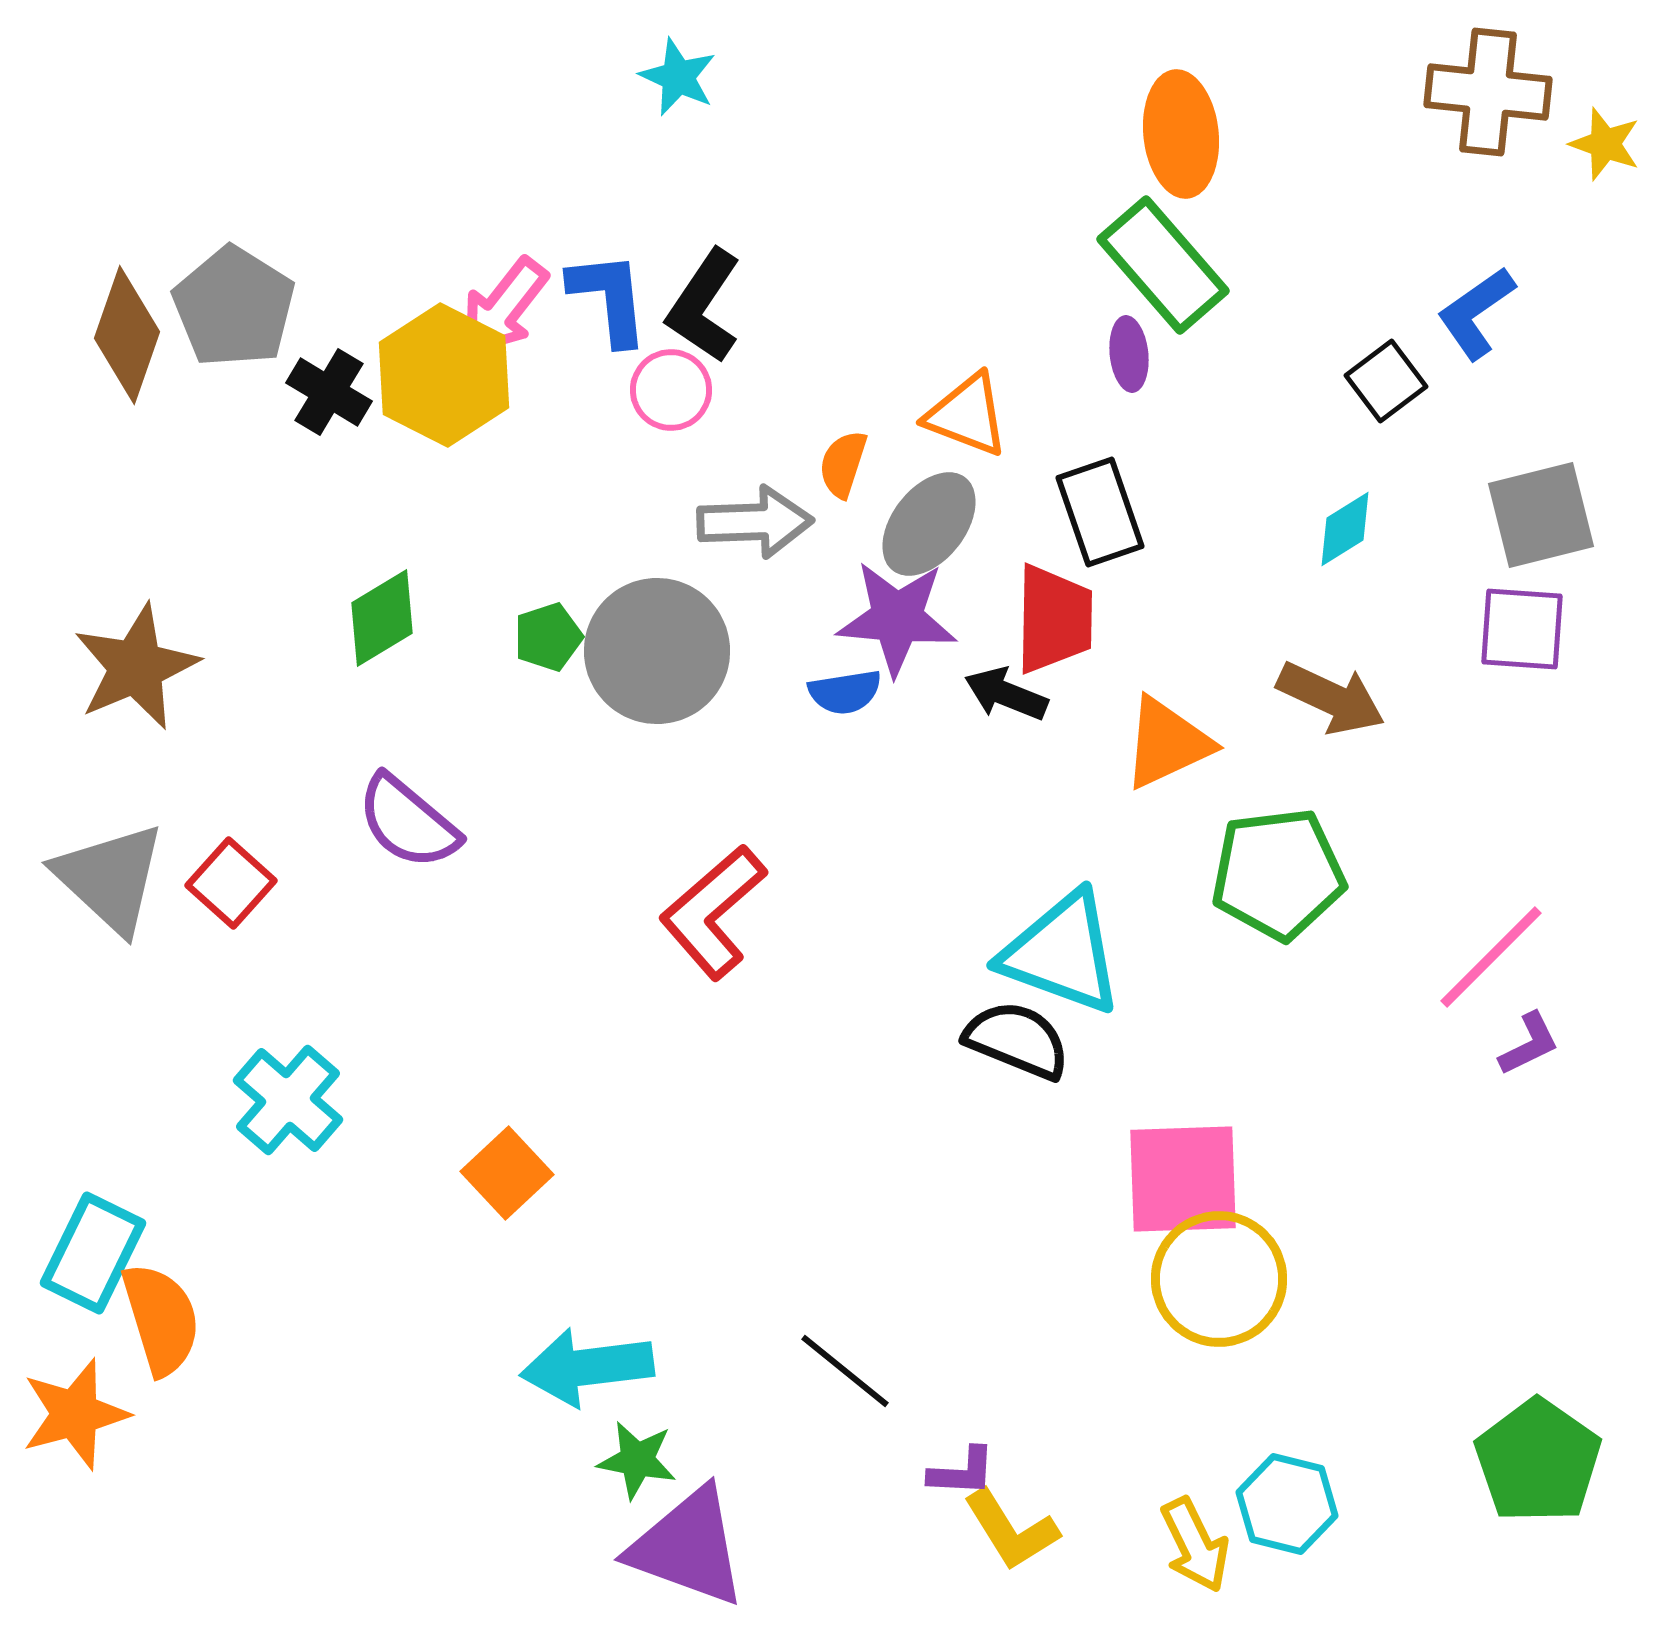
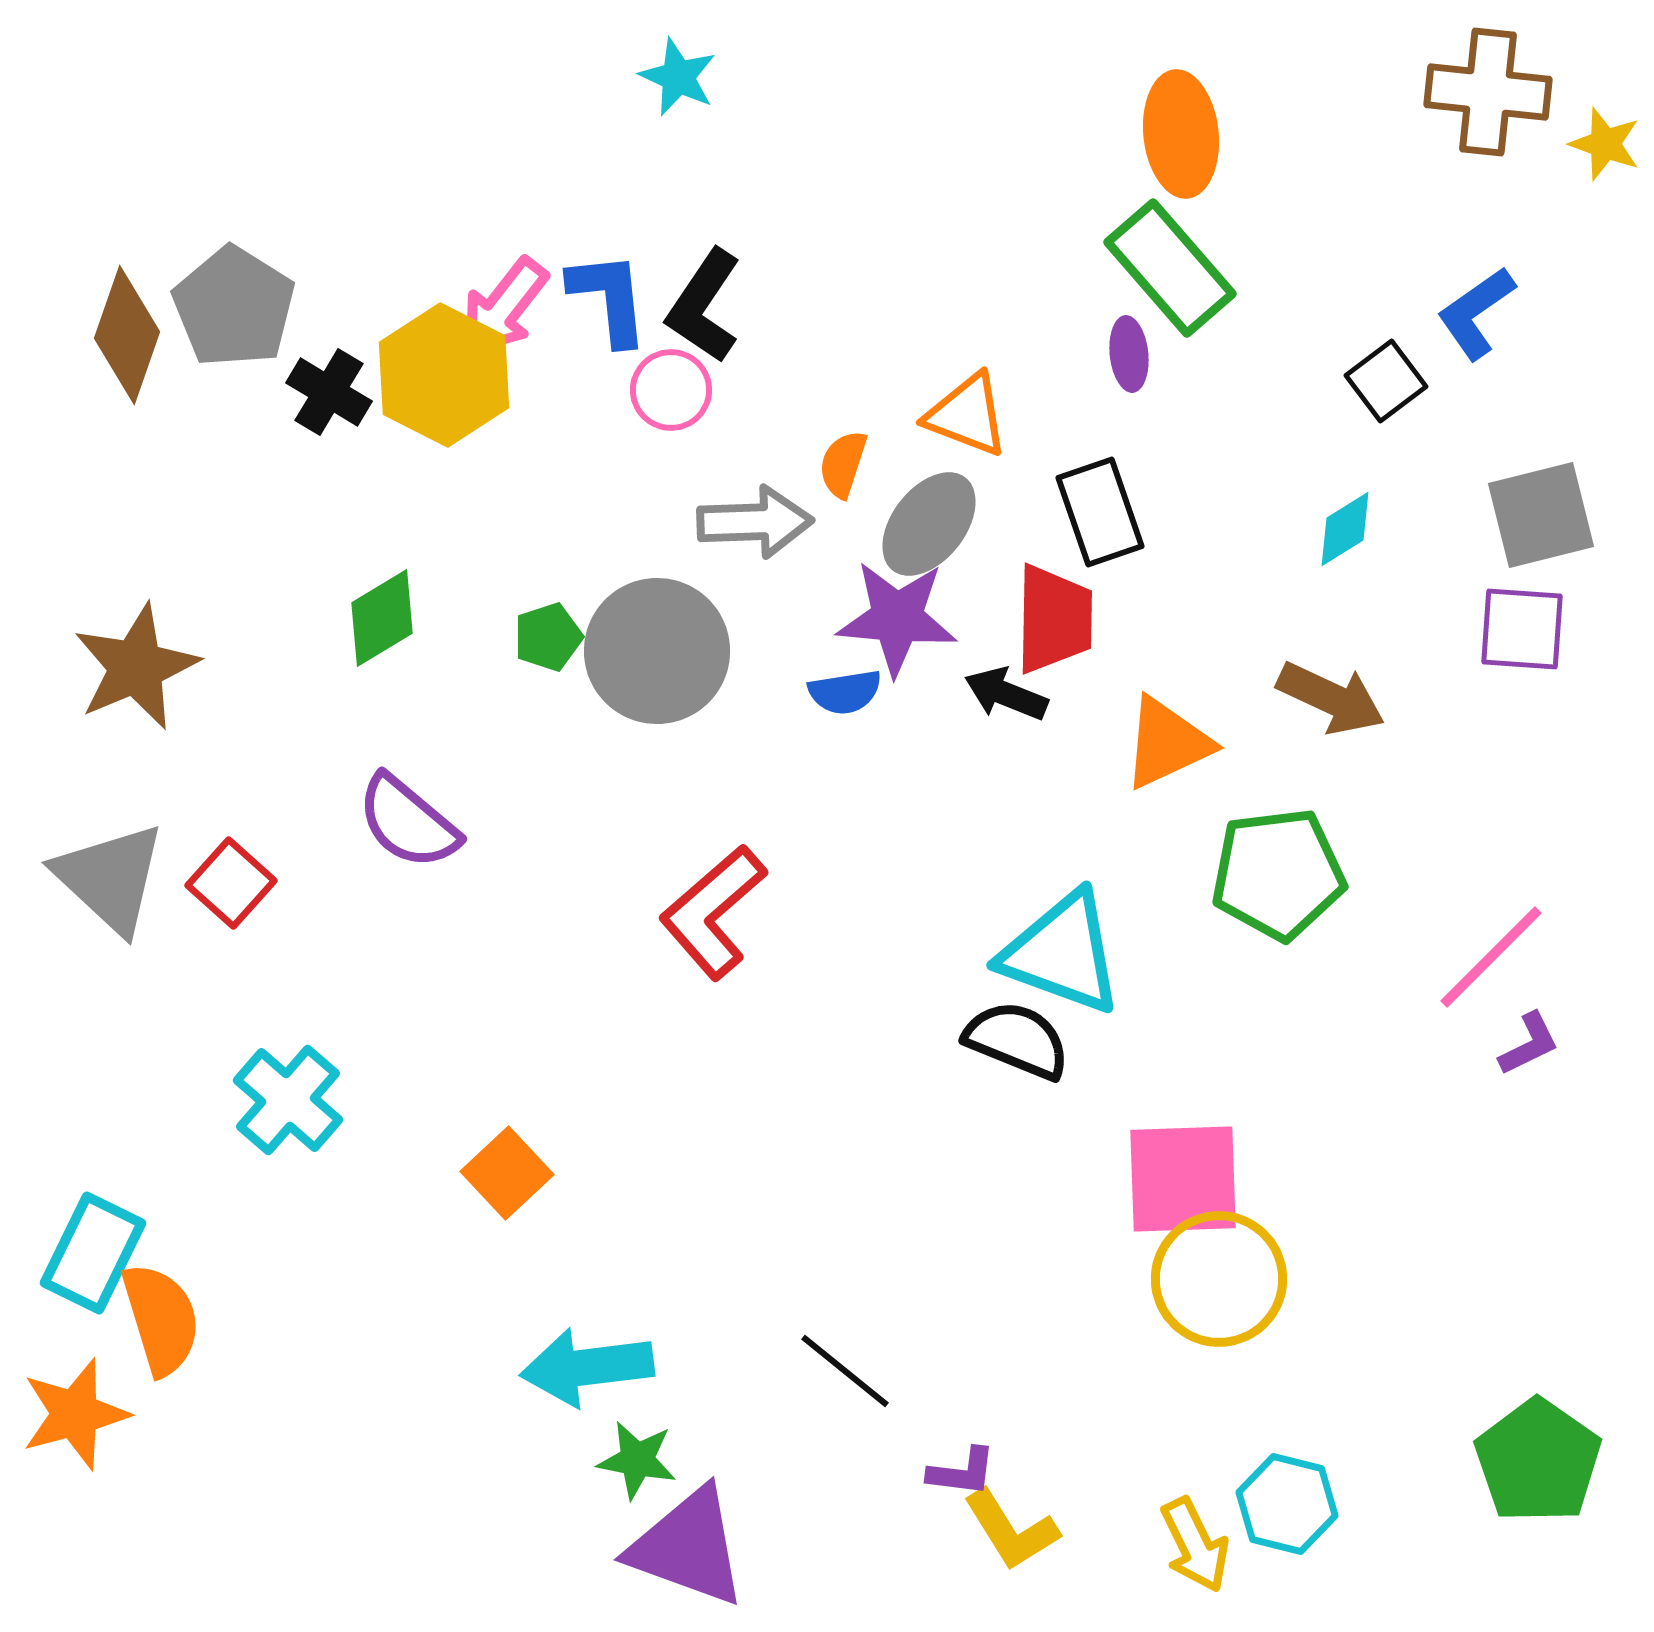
green rectangle at (1163, 265): moved 7 px right, 3 px down
purple L-shape at (962, 1472): rotated 4 degrees clockwise
